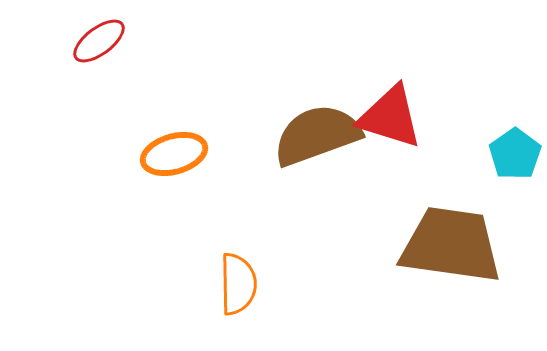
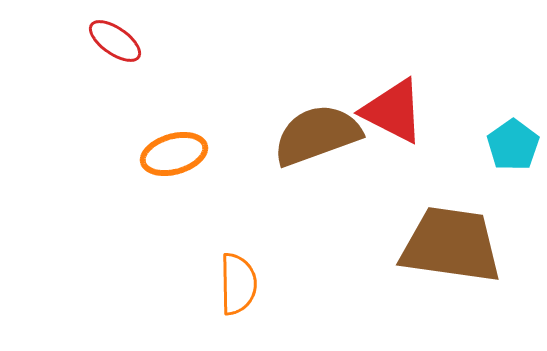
red ellipse: moved 16 px right; rotated 72 degrees clockwise
red triangle: moved 3 px right, 6 px up; rotated 10 degrees clockwise
cyan pentagon: moved 2 px left, 9 px up
